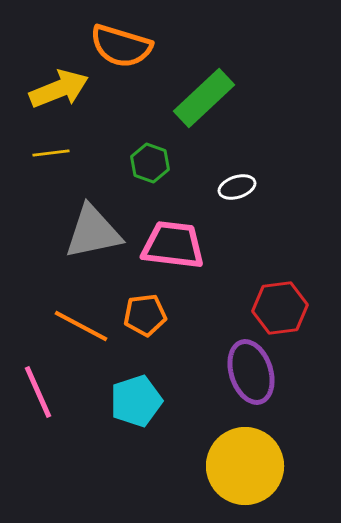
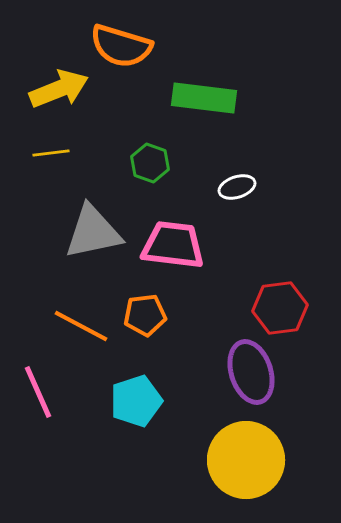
green rectangle: rotated 50 degrees clockwise
yellow circle: moved 1 px right, 6 px up
